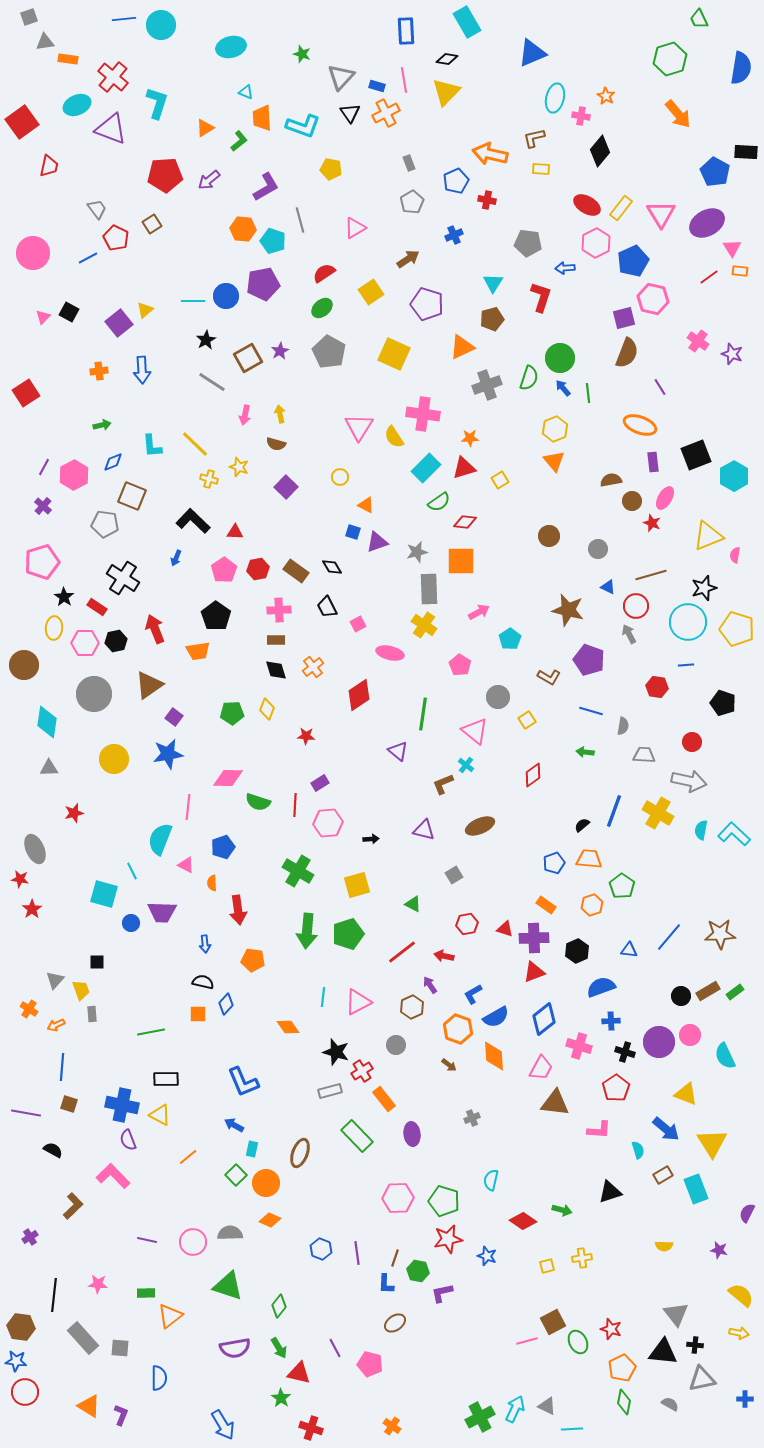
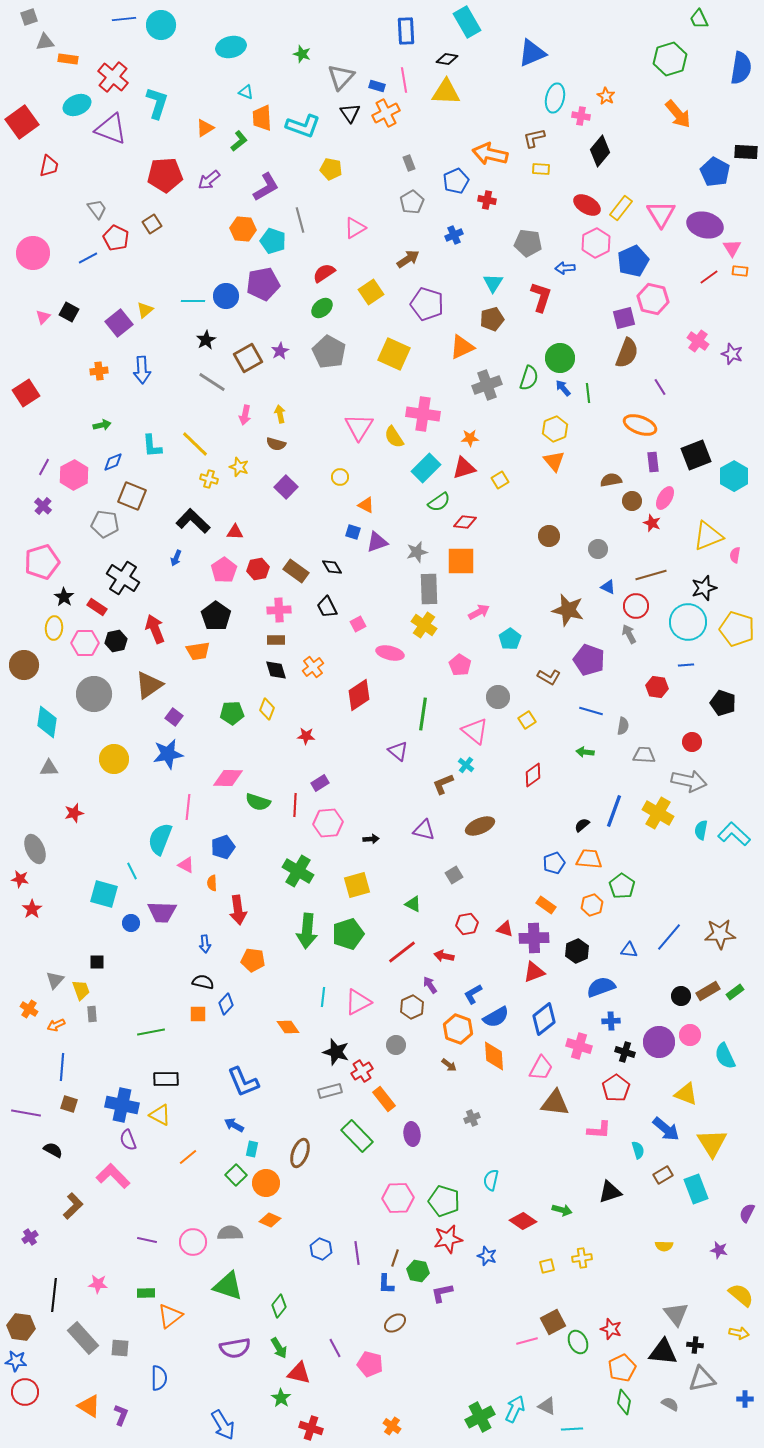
yellow triangle at (446, 92): rotated 48 degrees clockwise
purple ellipse at (707, 223): moved 2 px left, 2 px down; rotated 44 degrees clockwise
